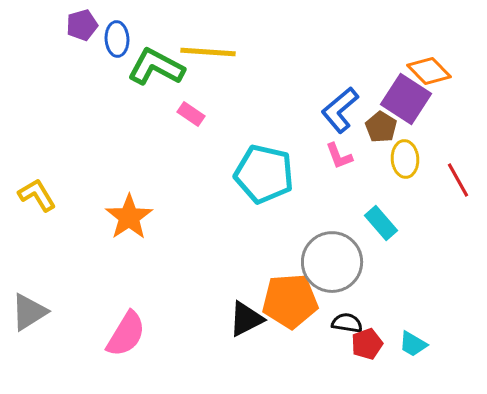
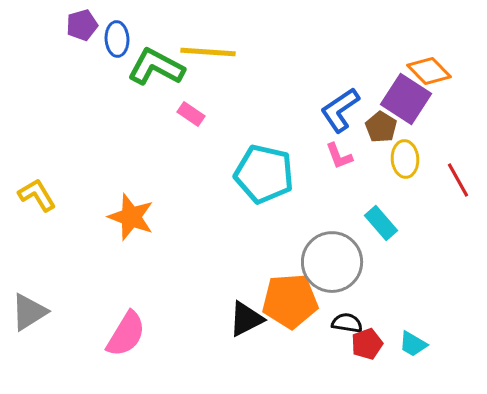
blue L-shape: rotated 6 degrees clockwise
orange star: moved 2 px right; rotated 18 degrees counterclockwise
